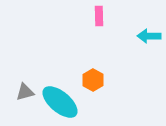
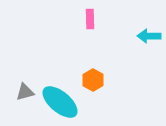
pink rectangle: moved 9 px left, 3 px down
